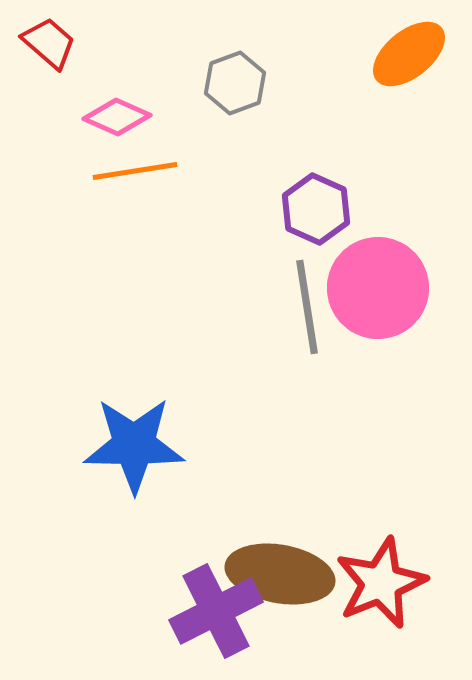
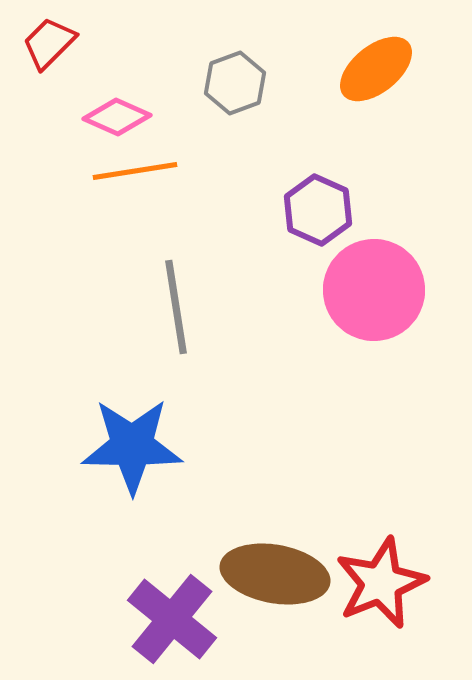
red trapezoid: rotated 86 degrees counterclockwise
orange ellipse: moved 33 px left, 15 px down
purple hexagon: moved 2 px right, 1 px down
pink circle: moved 4 px left, 2 px down
gray line: moved 131 px left
blue star: moved 2 px left, 1 px down
brown ellipse: moved 5 px left
purple cross: moved 44 px left, 8 px down; rotated 24 degrees counterclockwise
